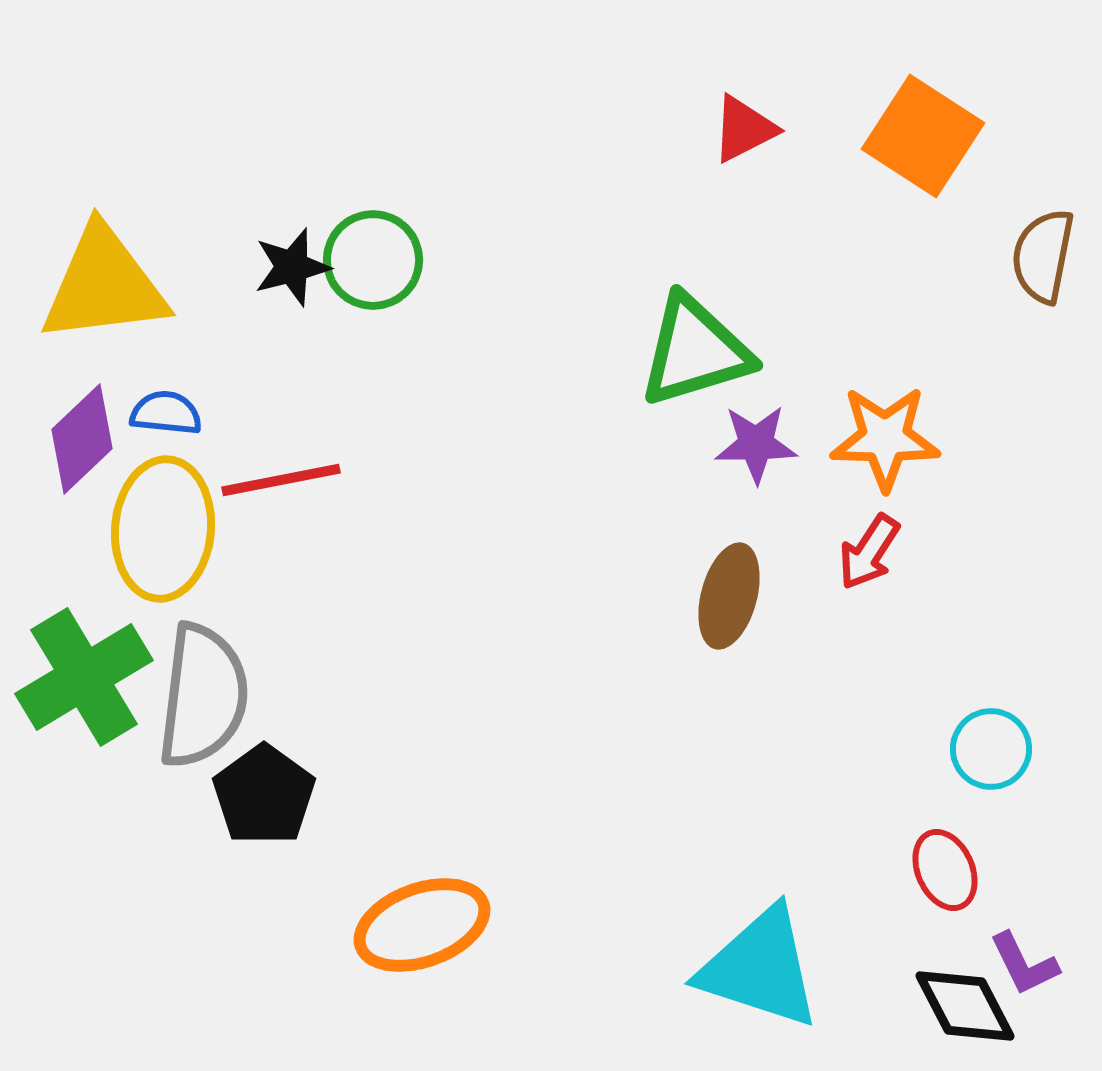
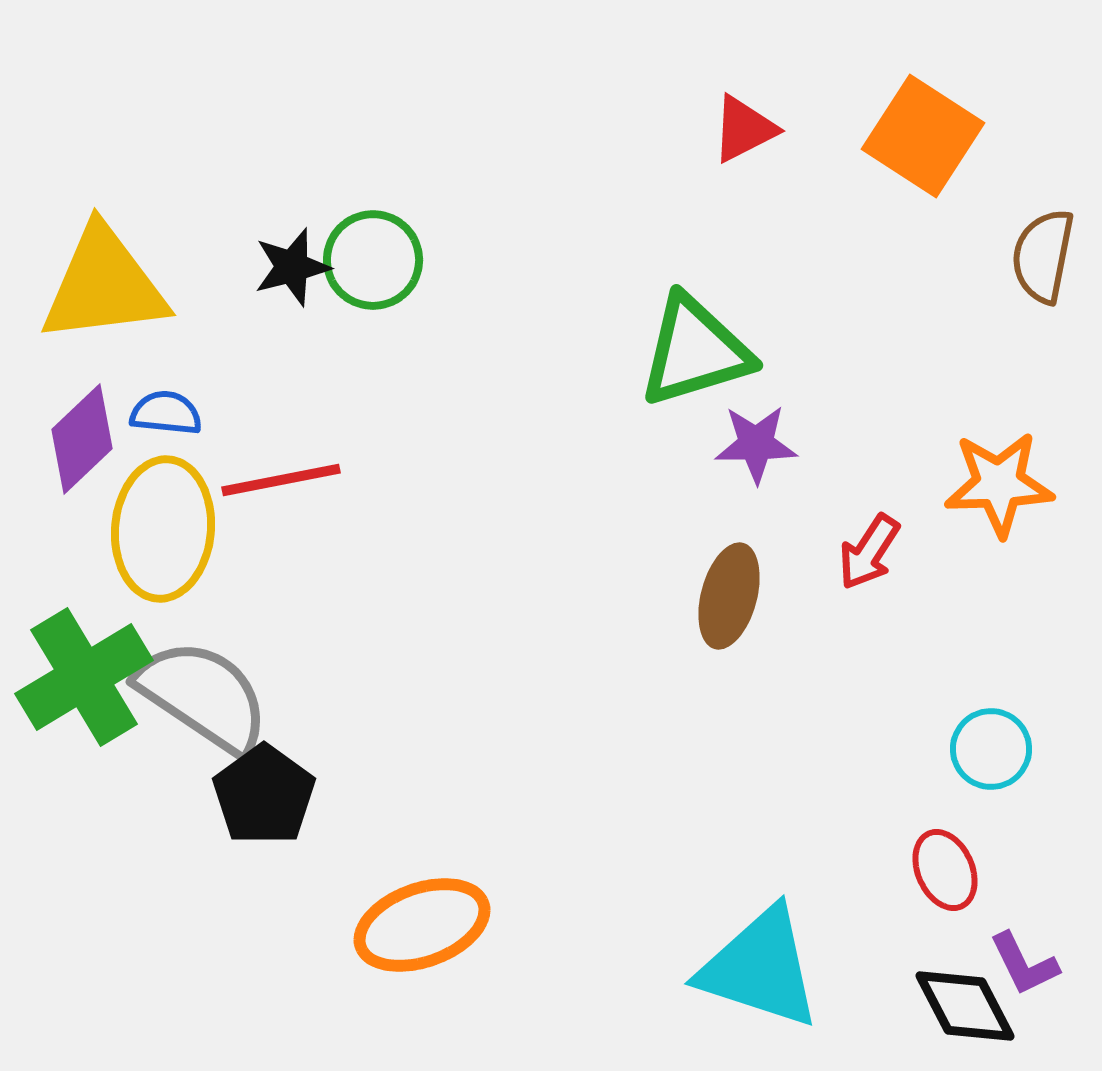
orange star: moved 114 px right, 46 px down; rotated 3 degrees counterclockwise
gray semicircle: rotated 63 degrees counterclockwise
